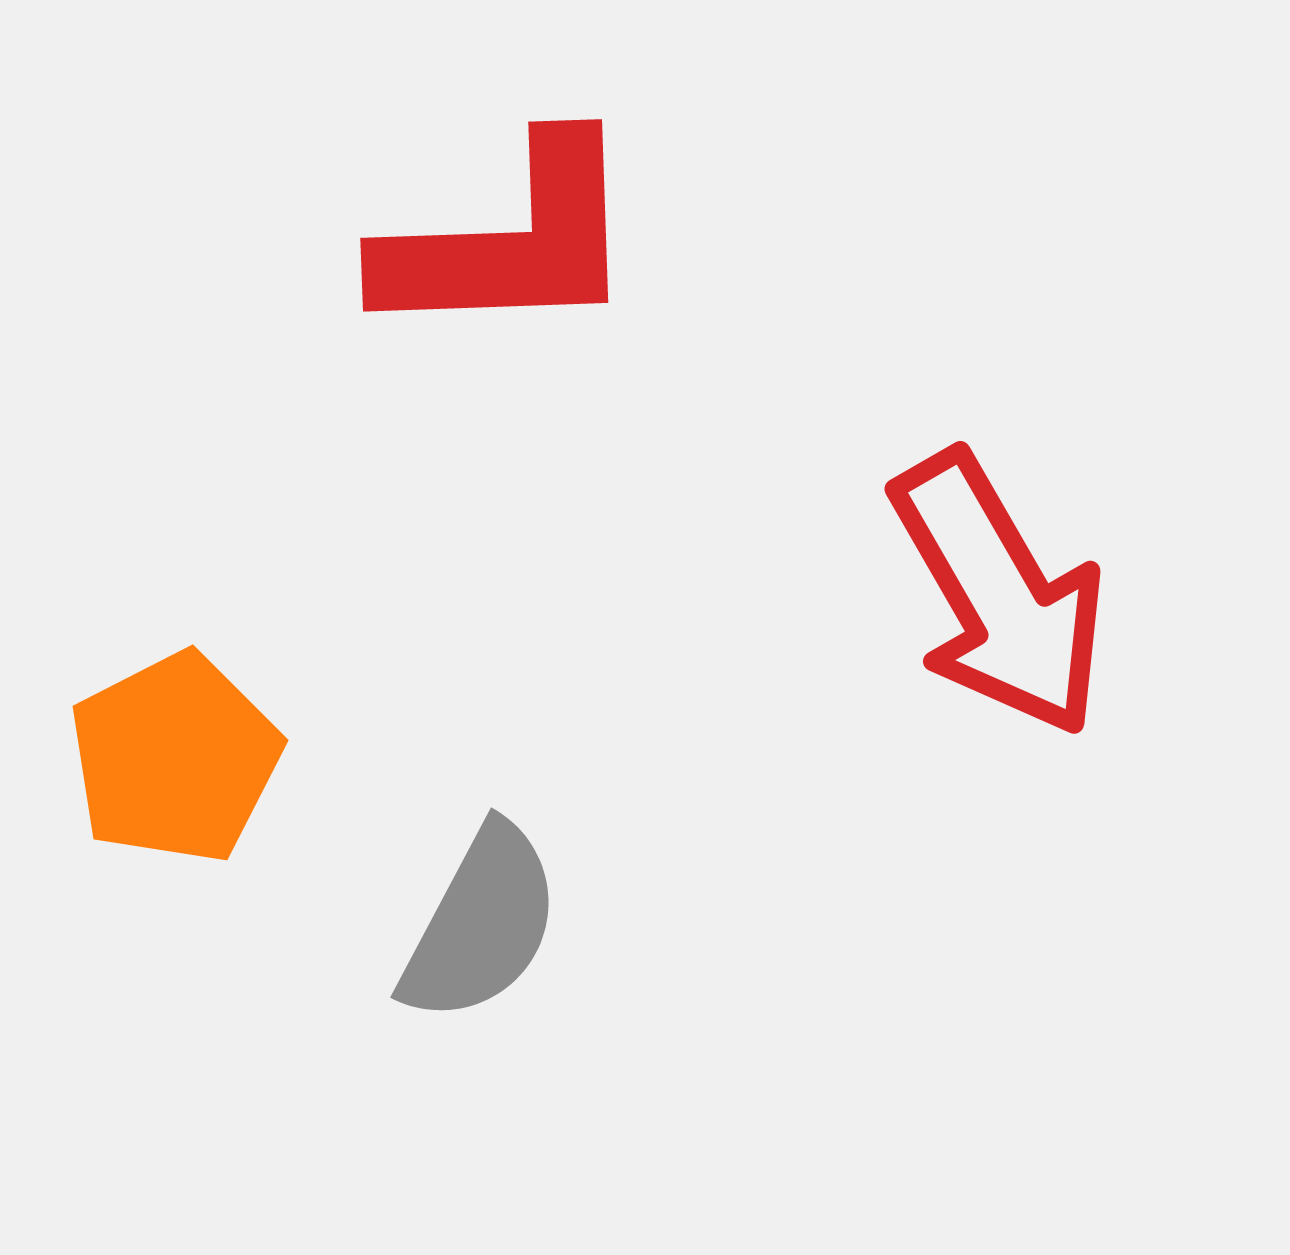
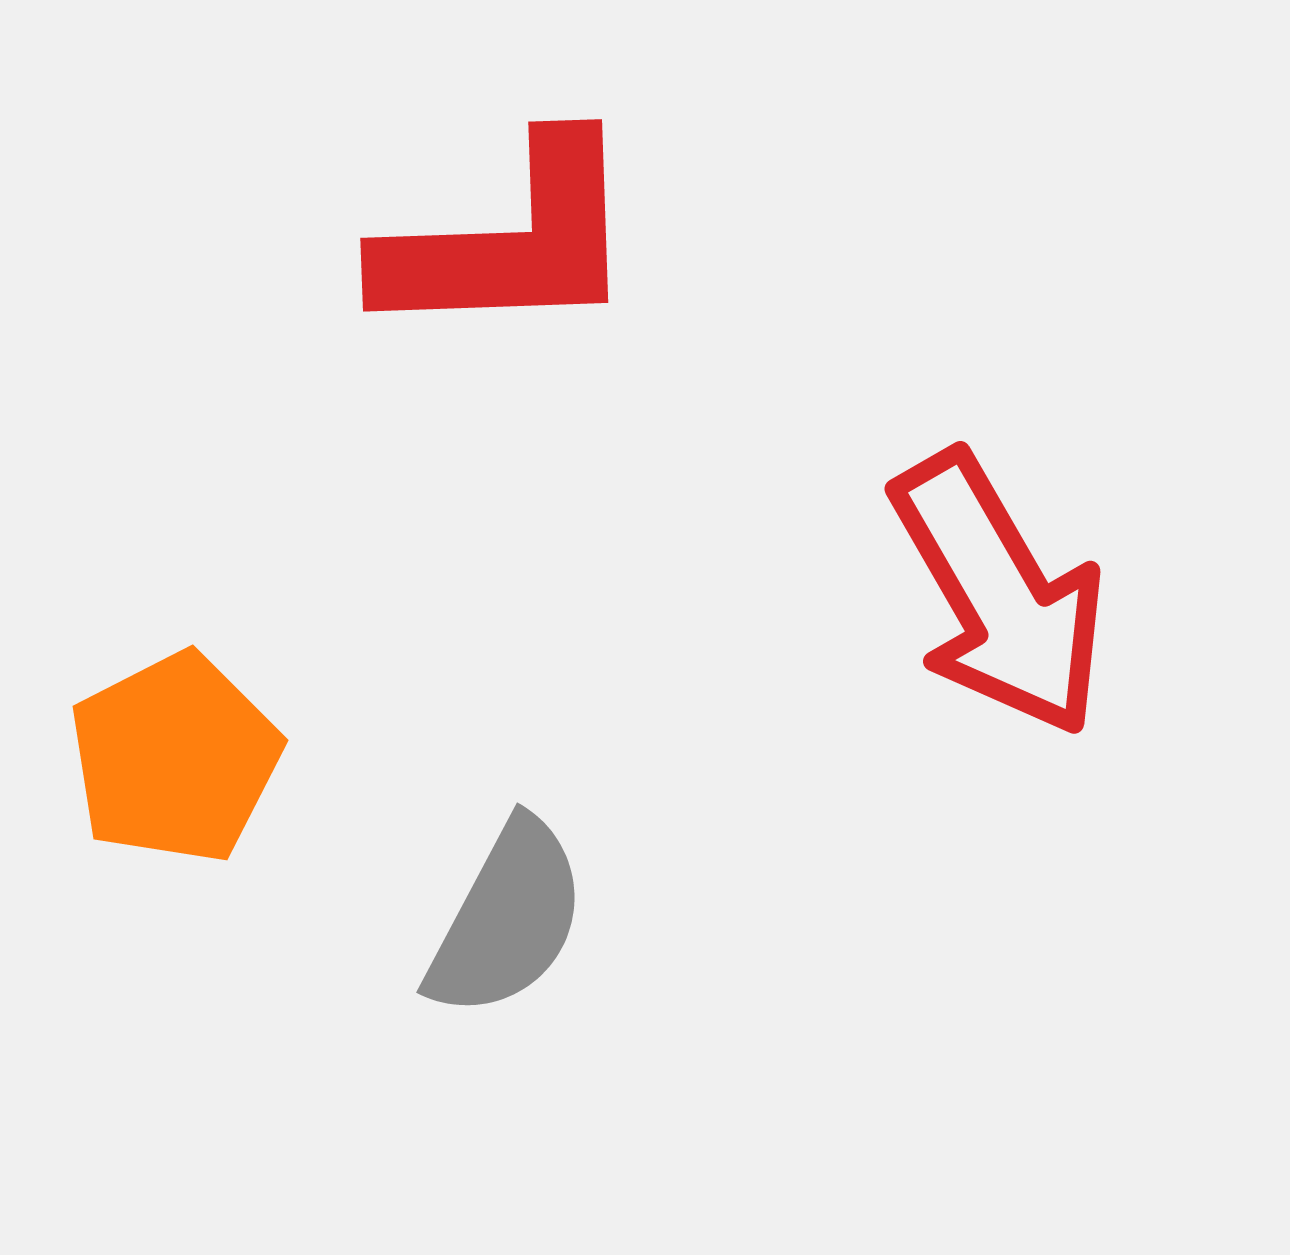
gray semicircle: moved 26 px right, 5 px up
